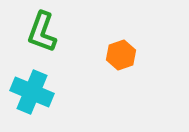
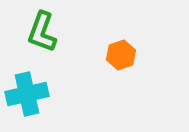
cyan cross: moved 5 px left, 2 px down; rotated 36 degrees counterclockwise
